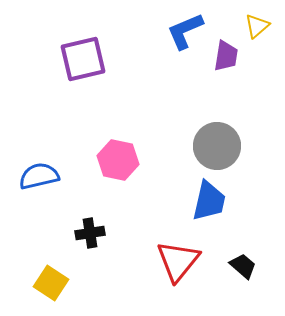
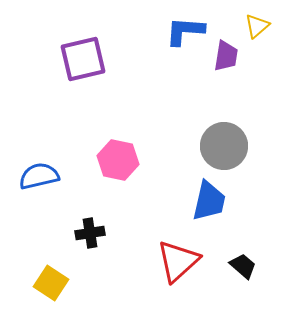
blue L-shape: rotated 27 degrees clockwise
gray circle: moved 7 px right
red triangle: rotated 9 degrees clockwise
